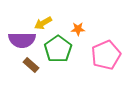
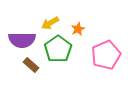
yellow arrow: moved 7 px right
orange star: rotated 24 degrees counterclockwise
